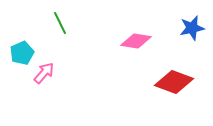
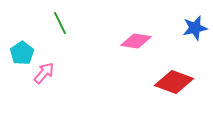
blue star: moved 3 px right
cyan pentagon: rotated 10 degrees counterclockwise
